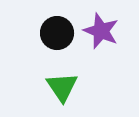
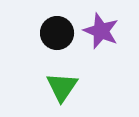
green triangle: rotated 8 degrees clockwise
